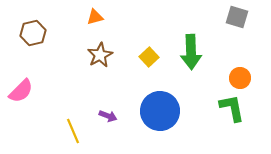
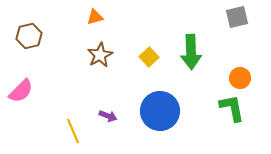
gray square: rotated 30 degrees counterclockwise
brown hexagon: moved 4 px left, 3 px down
